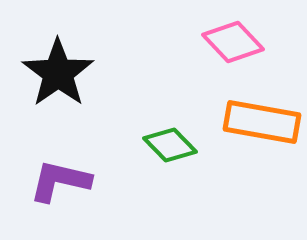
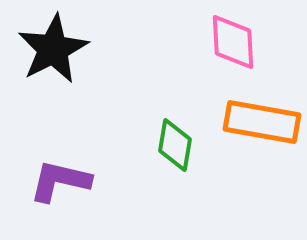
pink diamond: rotated 40 degrees clockwise
black star: moved 5 px left, 24 px up; rotated 8 degrees clockwise
green diamond: moved 5 px right; rotated 54 degrees clockwise
